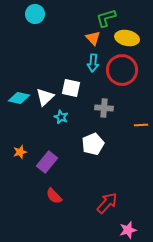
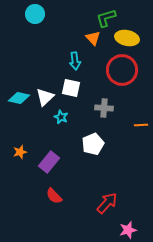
cyan arrow: moved 18 px left, 2 px up; rotated 12 degrees counterclockwise
purple rectangle: moved 2 px right
